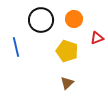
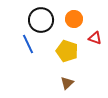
red triangle: moved 2 px left; rotated 40 degrees clockwise
blue line: moved 12 px right, 3 px up; rotated 12 degrees counterclockwise
